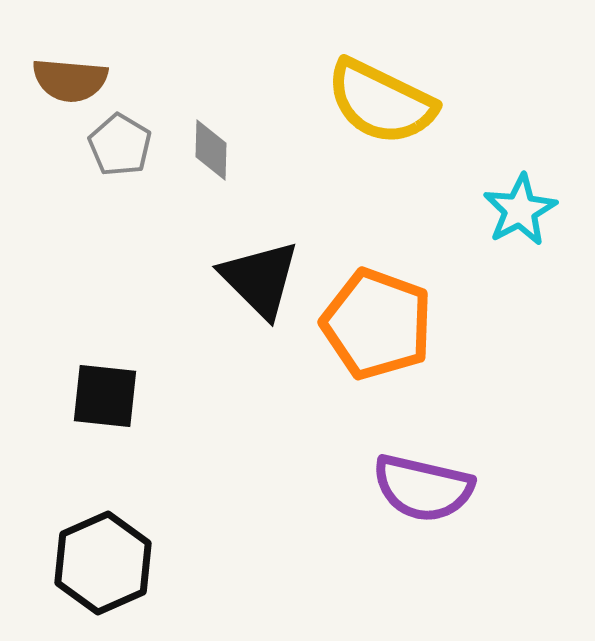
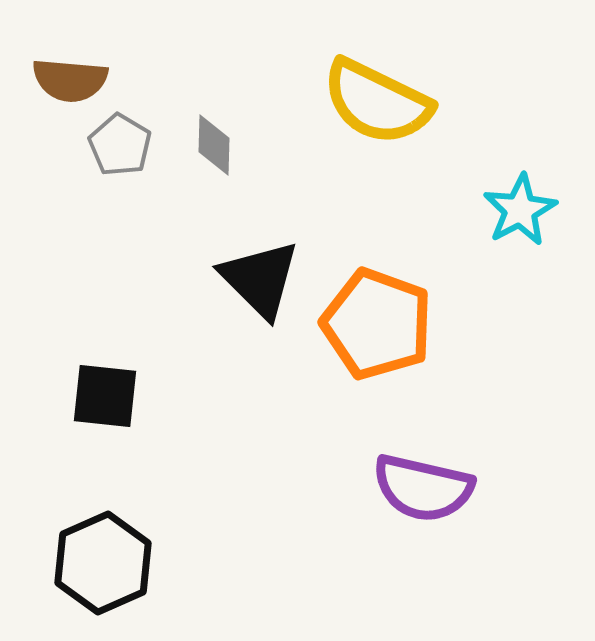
yellow semicircle: moved 4 px left
gray diamond: moved 3 px right, 5 px up
